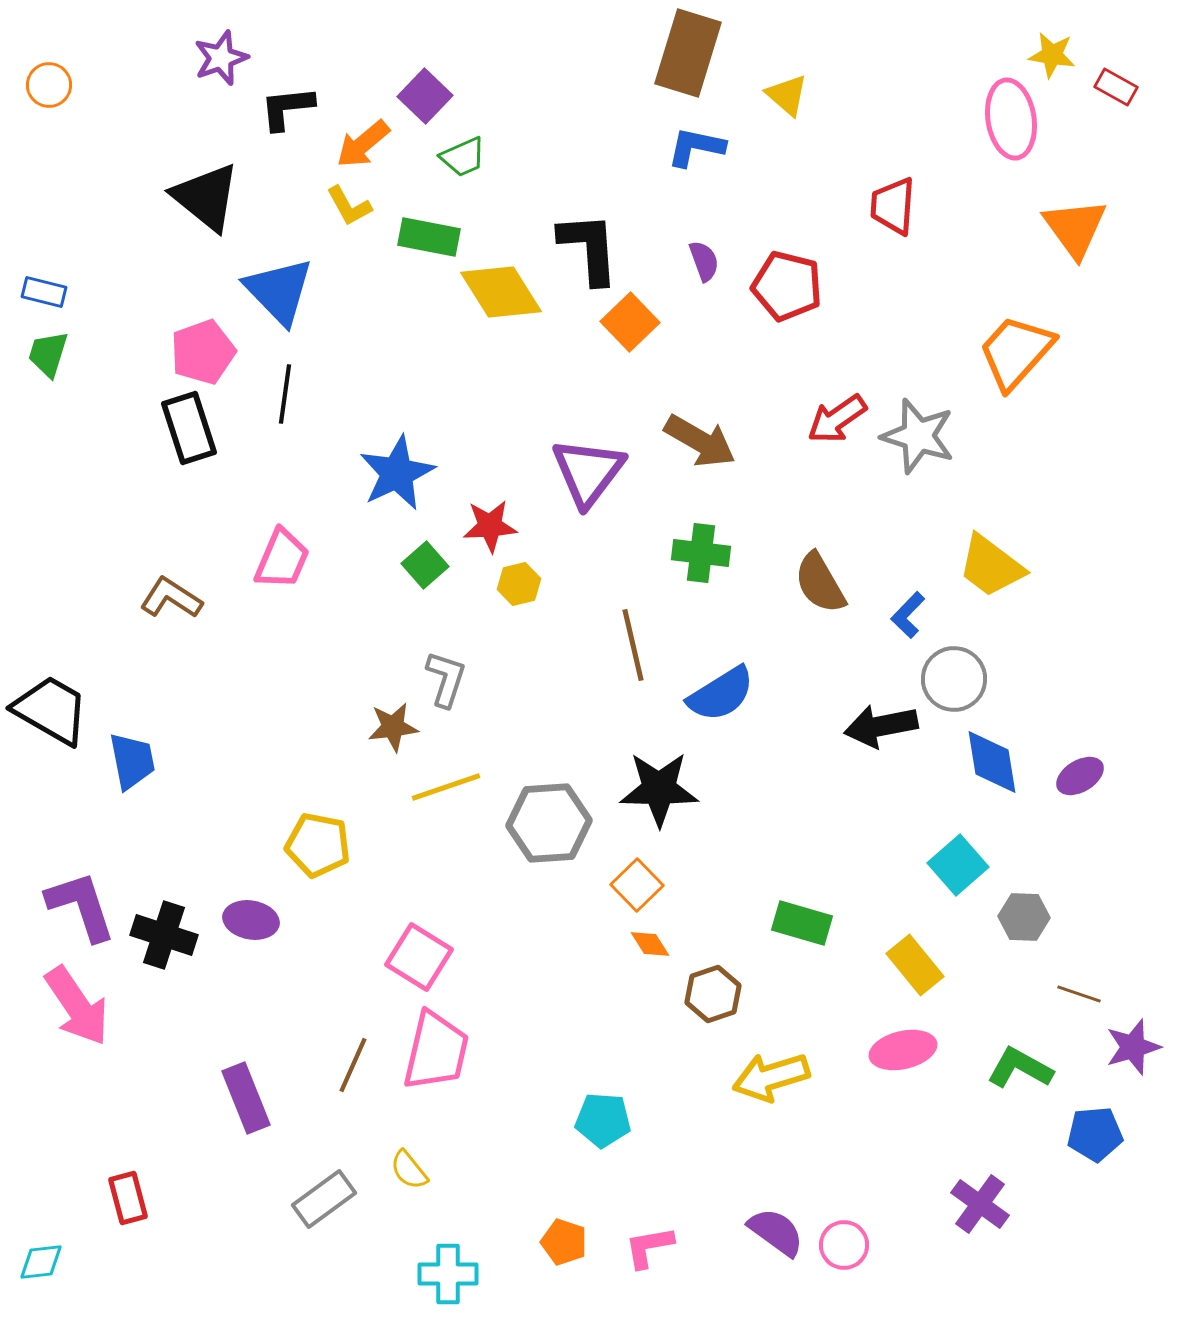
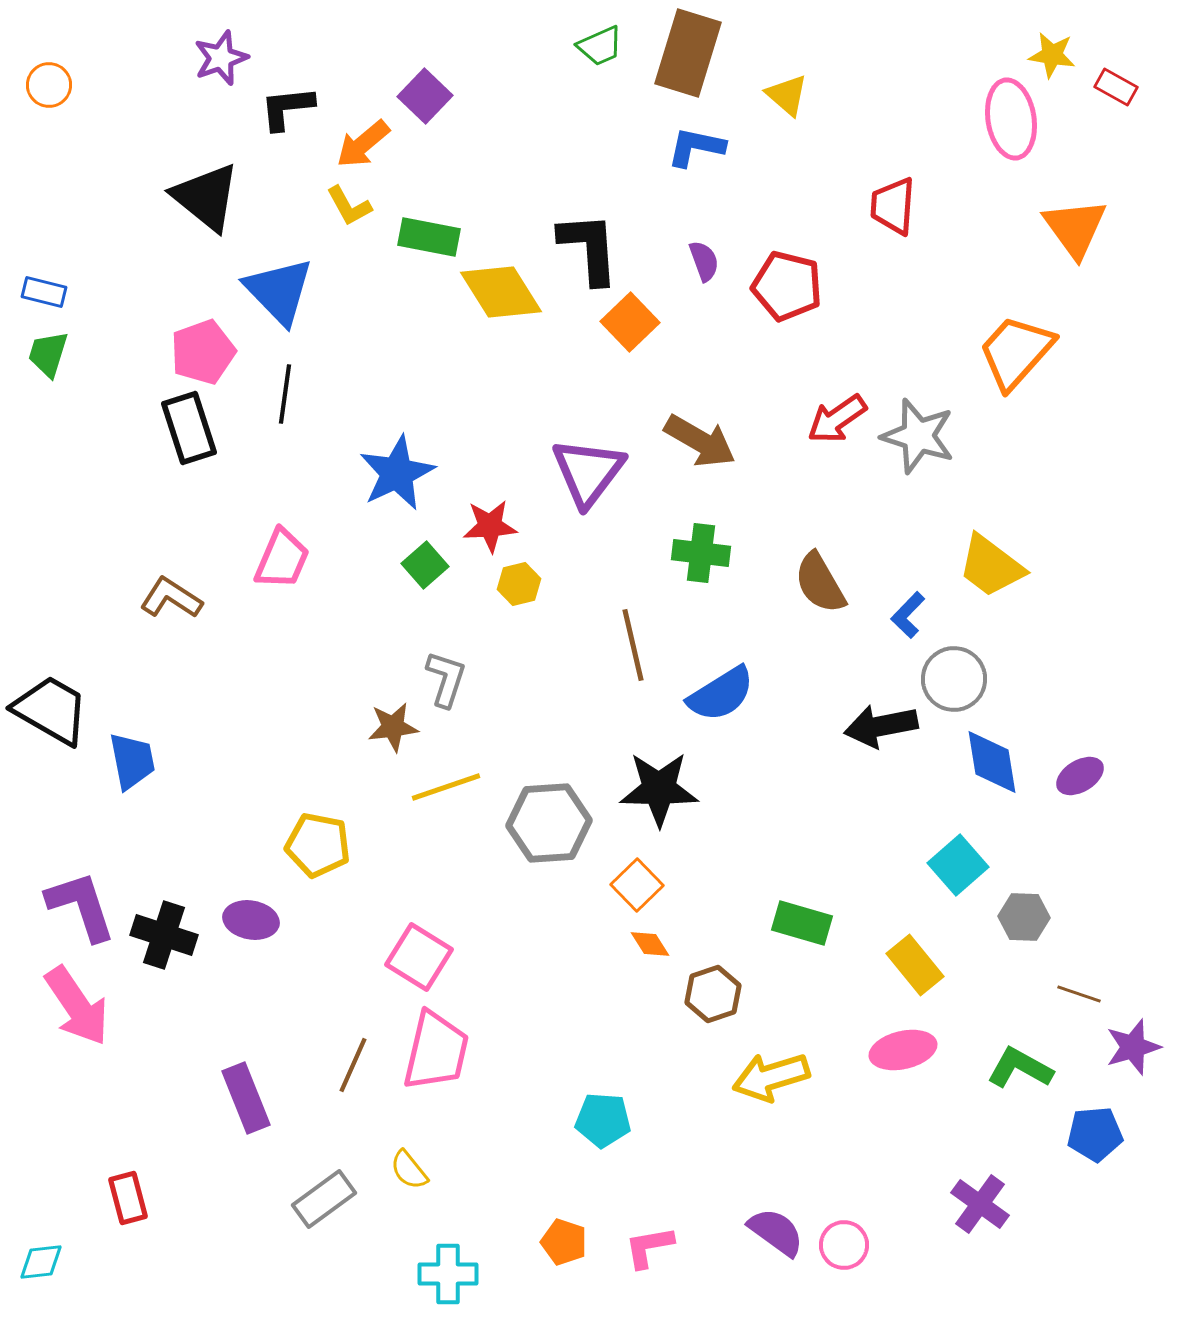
green trapezoid at (463, 157): moved 137 px right, 111 px up
